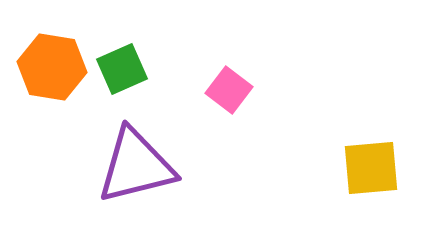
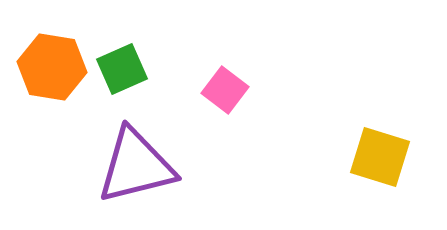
pink square: moved 4 px left
yellow square: moved 9 px right, 11 px up; rotated 22 degrees clockwise
